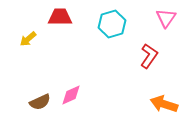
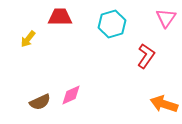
yellow arrow: rotated 12 degrees counterclockwise
red L-shape: moved 3 px left
